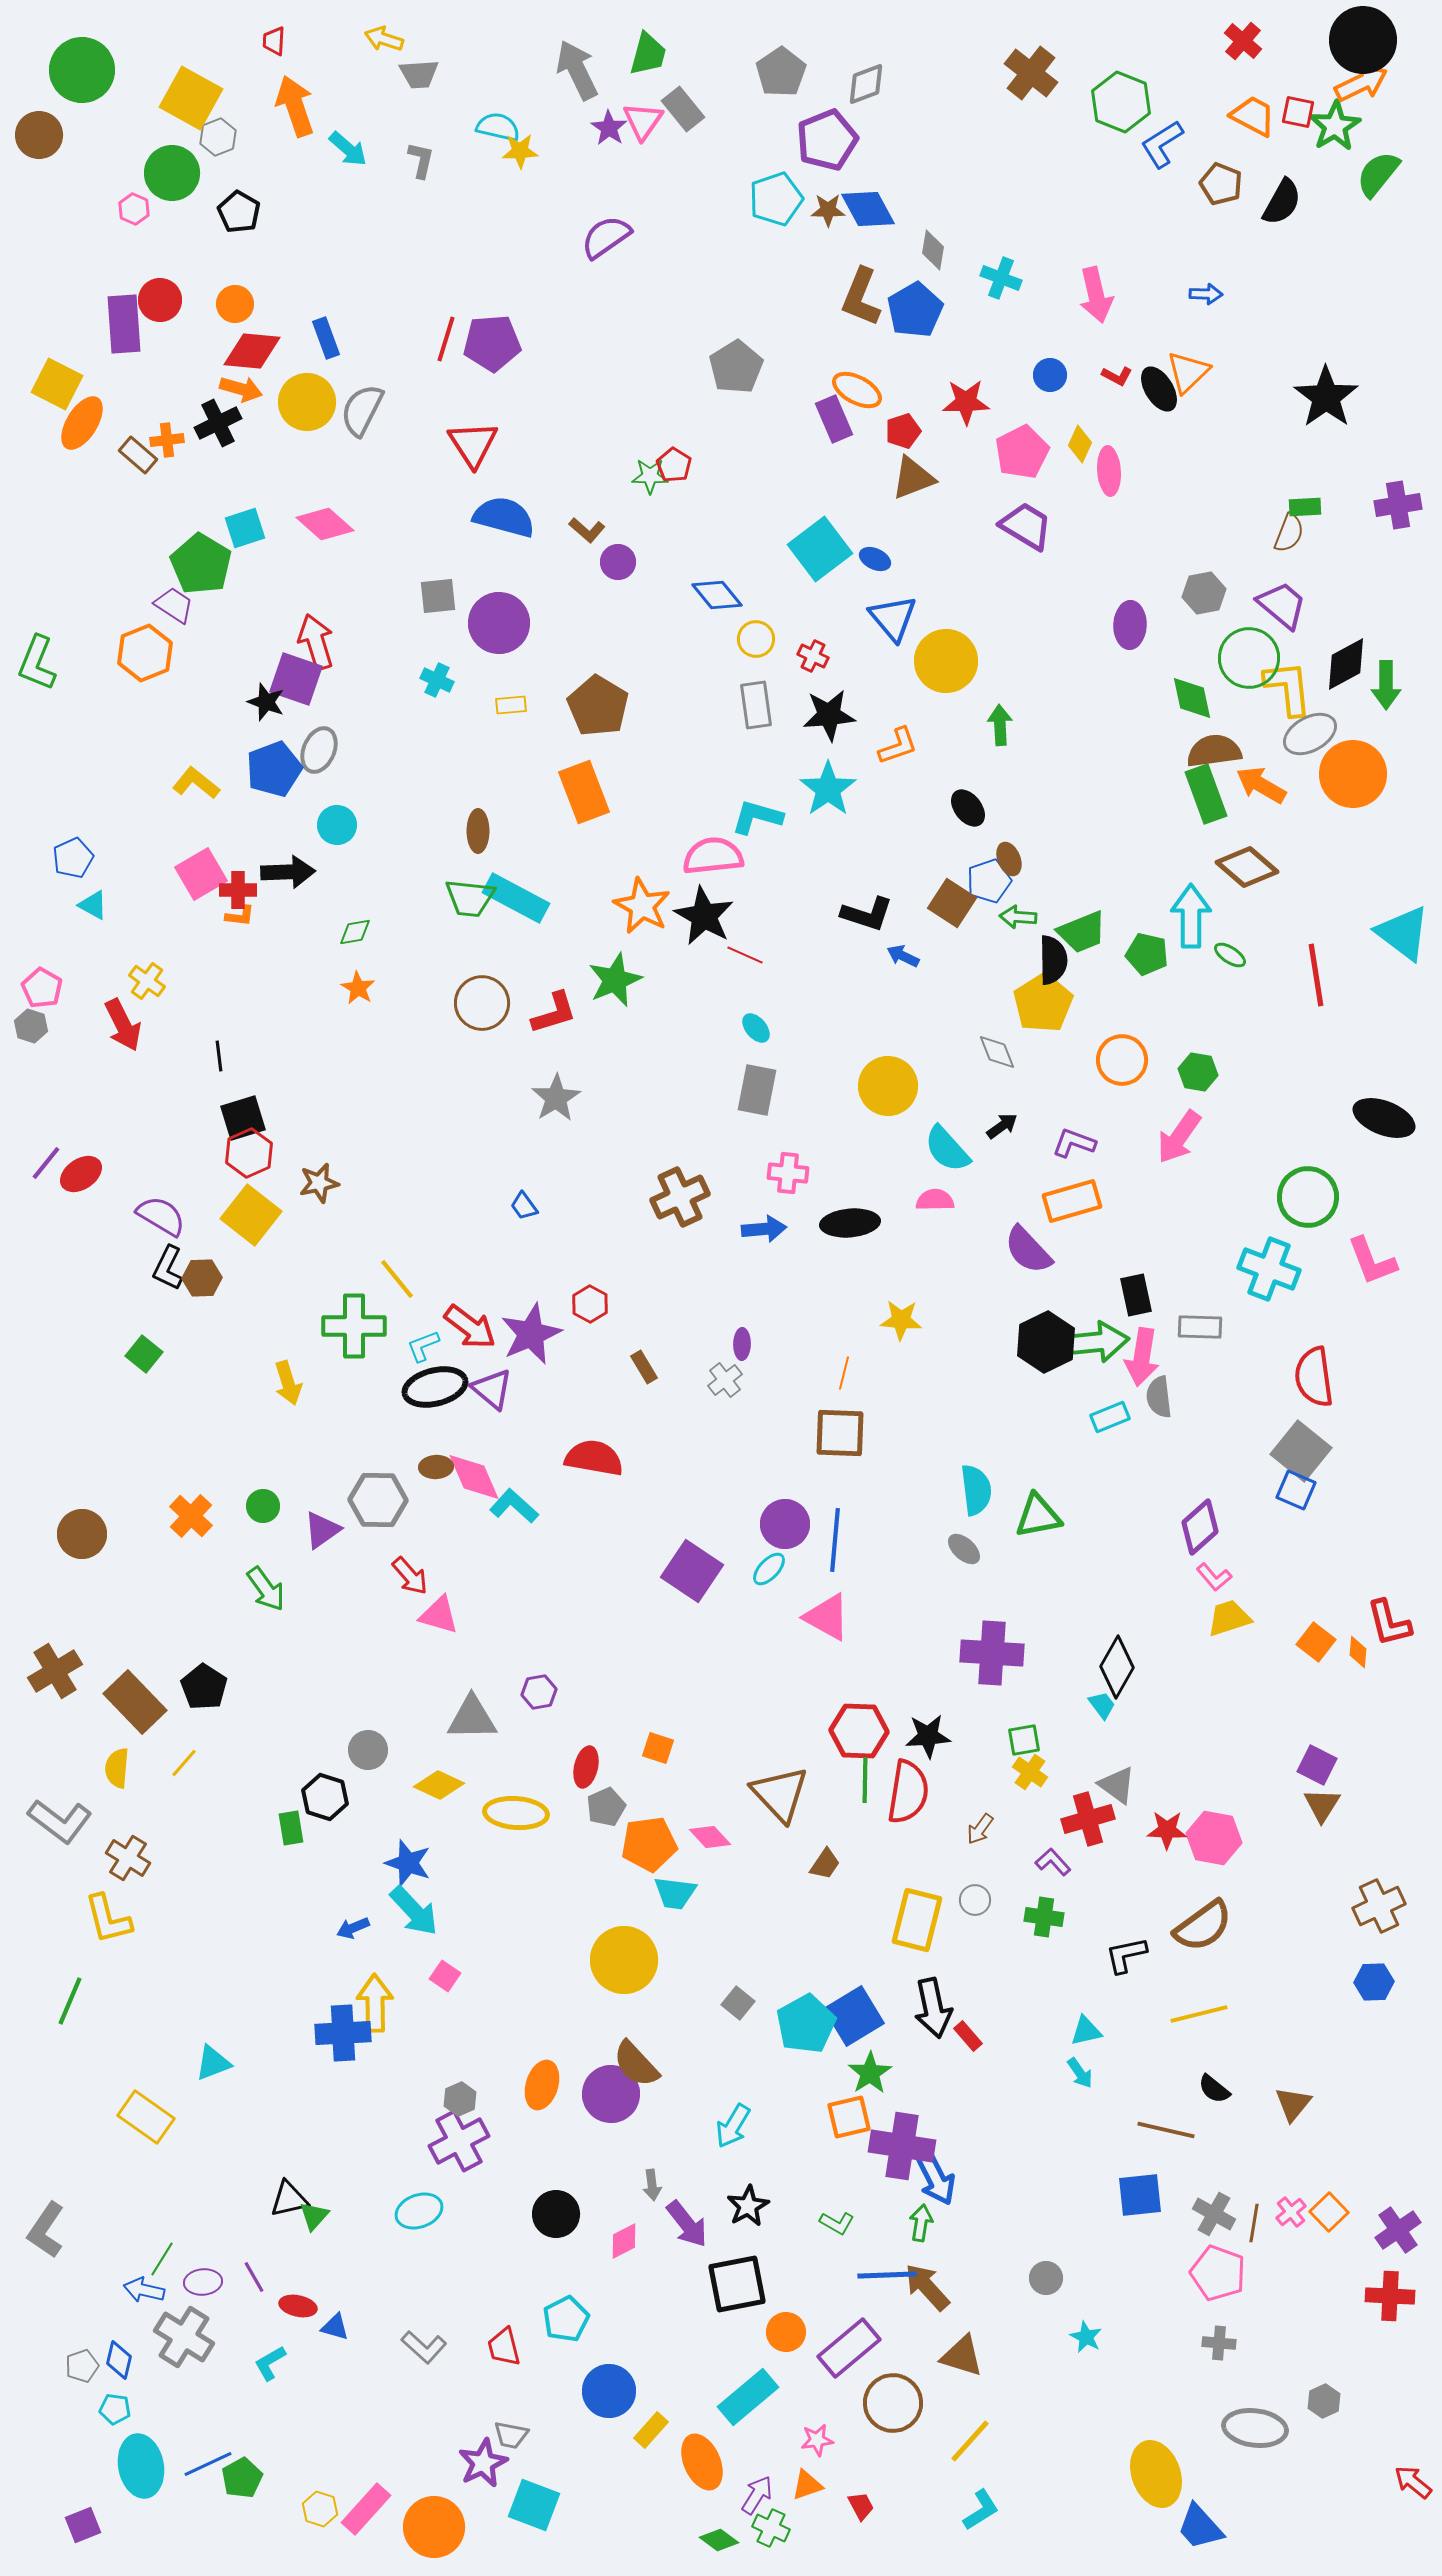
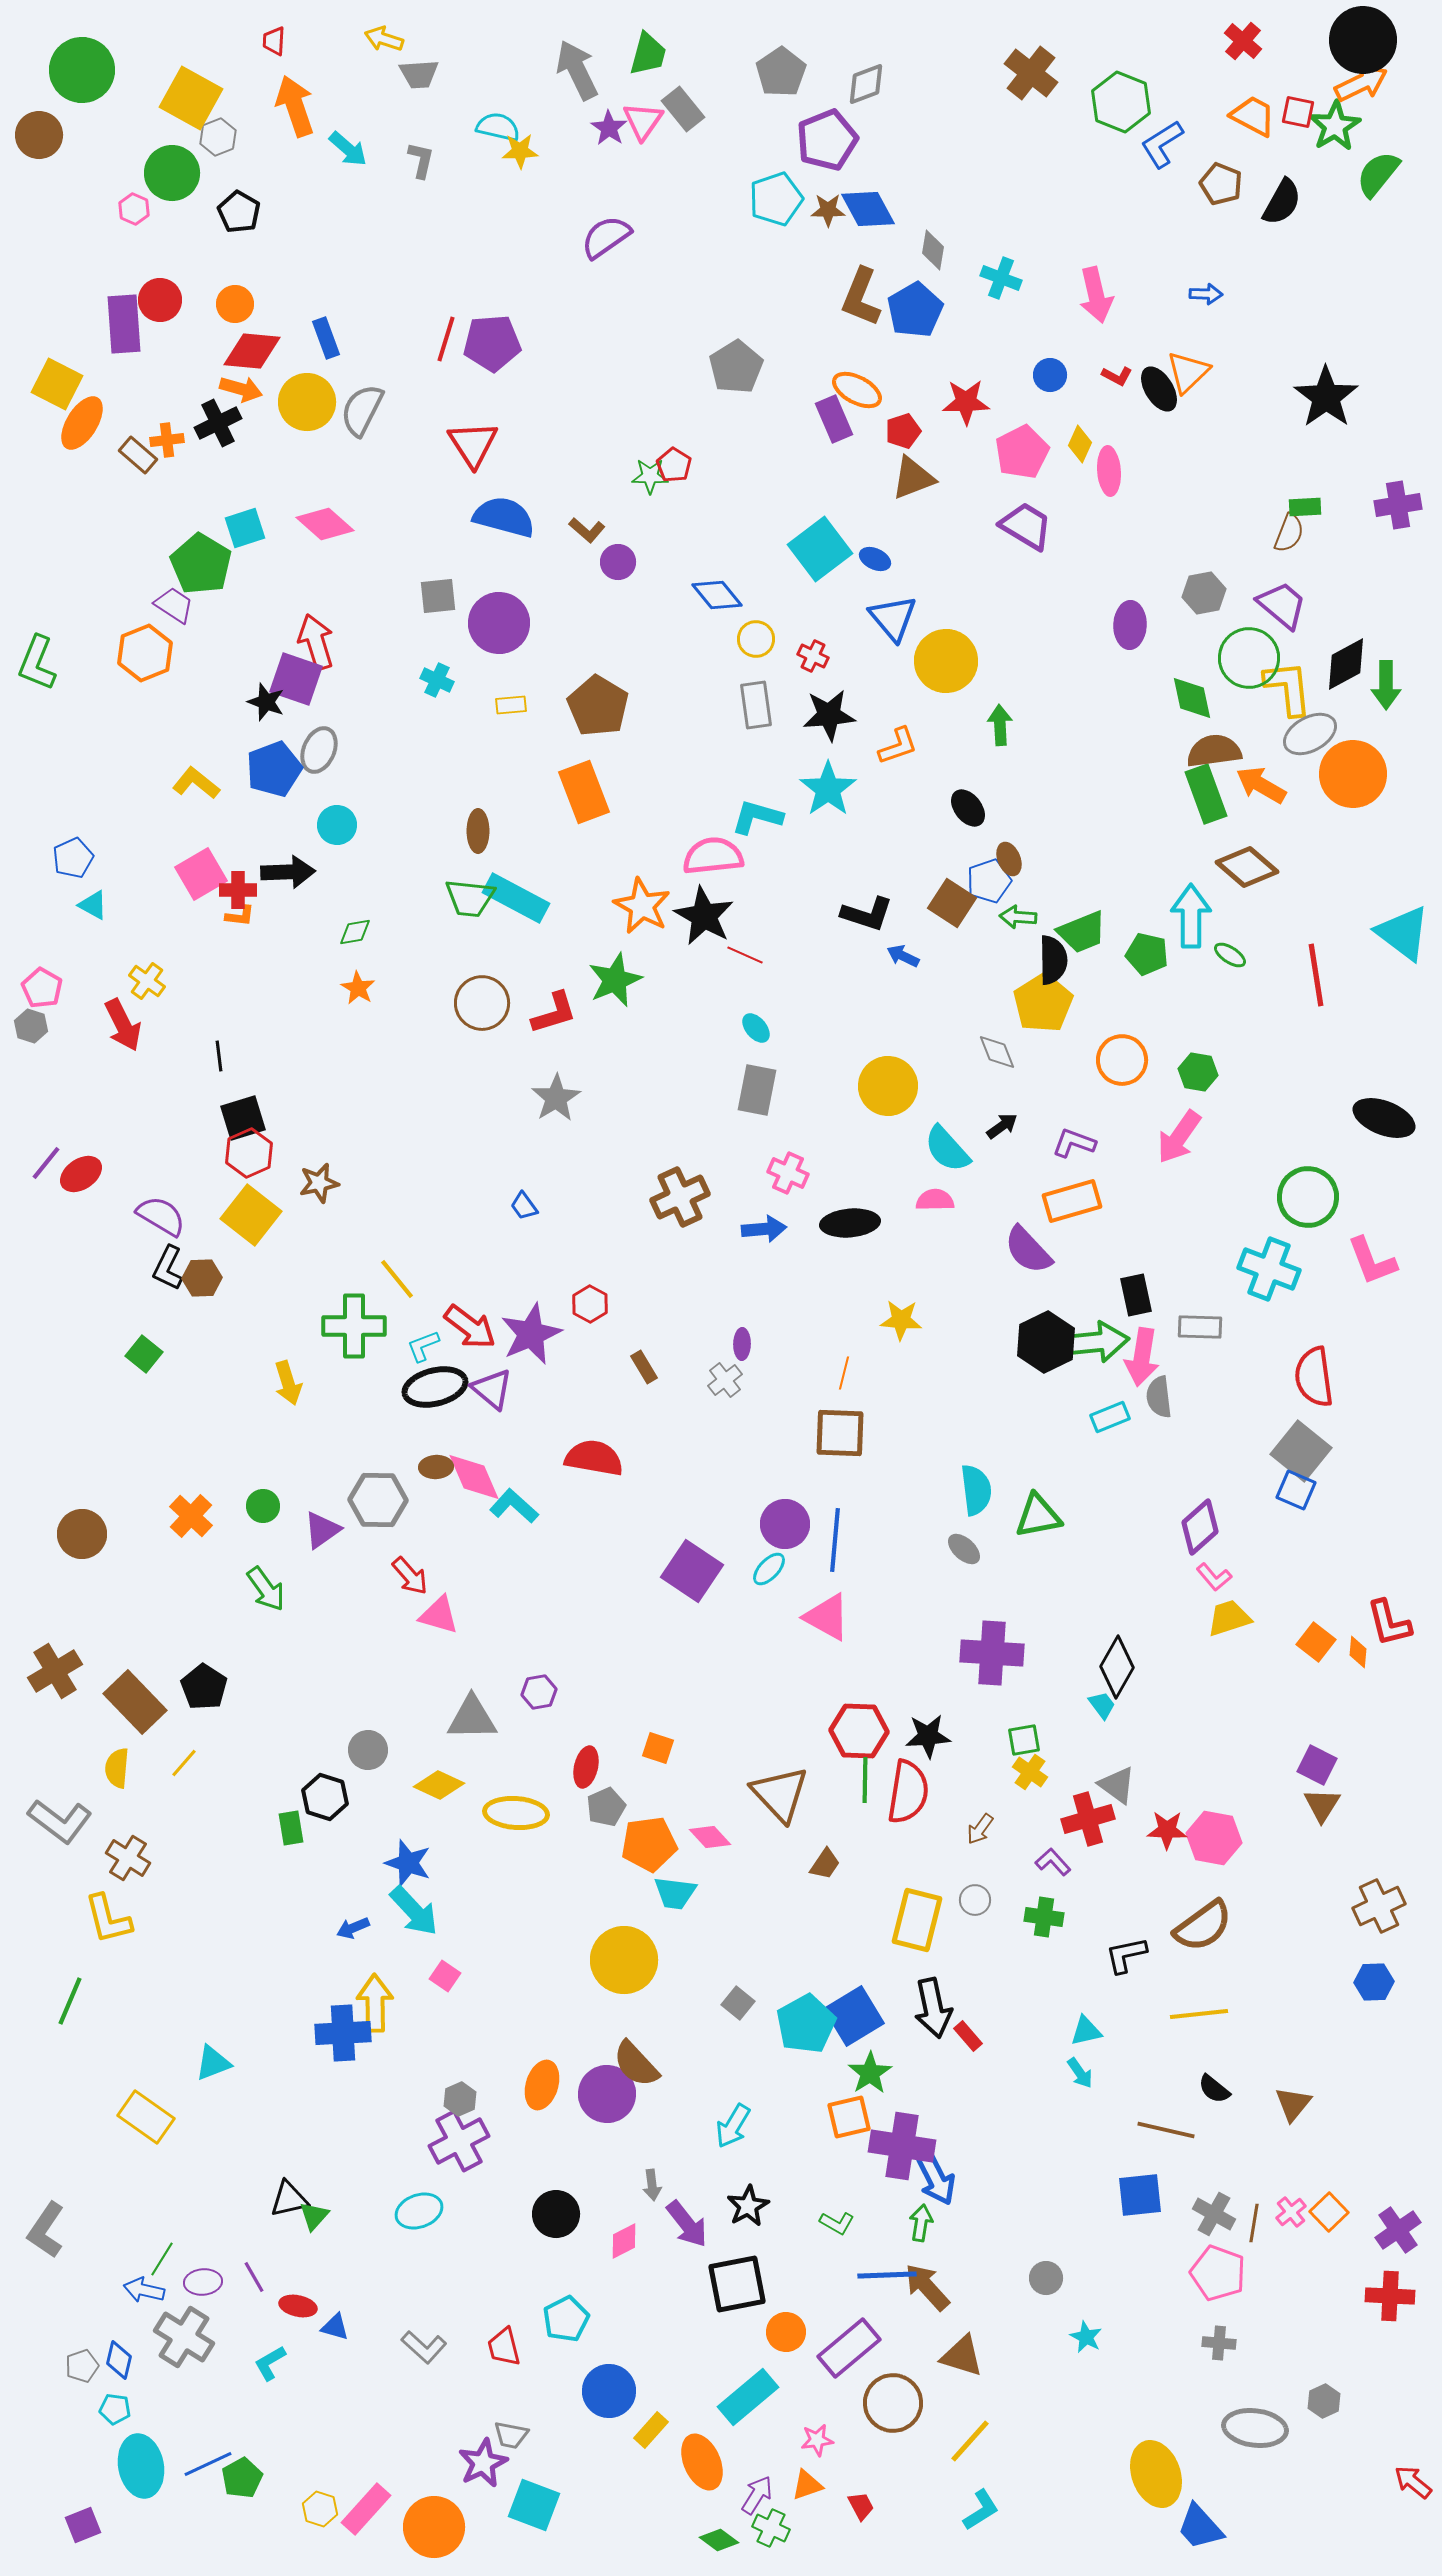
pink cross at (788, 1173): rotated 18 degrees clockwise
yellow line at (1199, 2014): rotated 8 degrees clockwise
purple circle at (611, 2094): moved 4 px left
